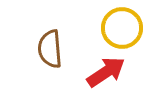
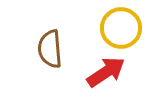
yellow circle: moved 1 px left
